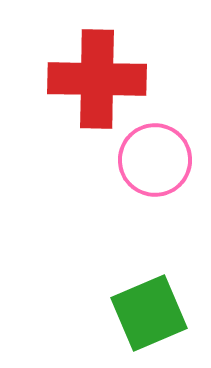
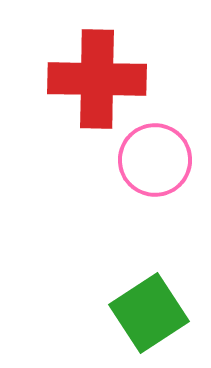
green square: rotated 10 degrees counterclockwise
